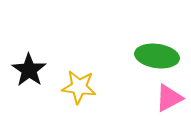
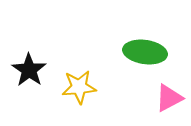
green ellipse: moved 12 px left, 4 px up
yellow star: rotated 12 degrees counterclockwise
